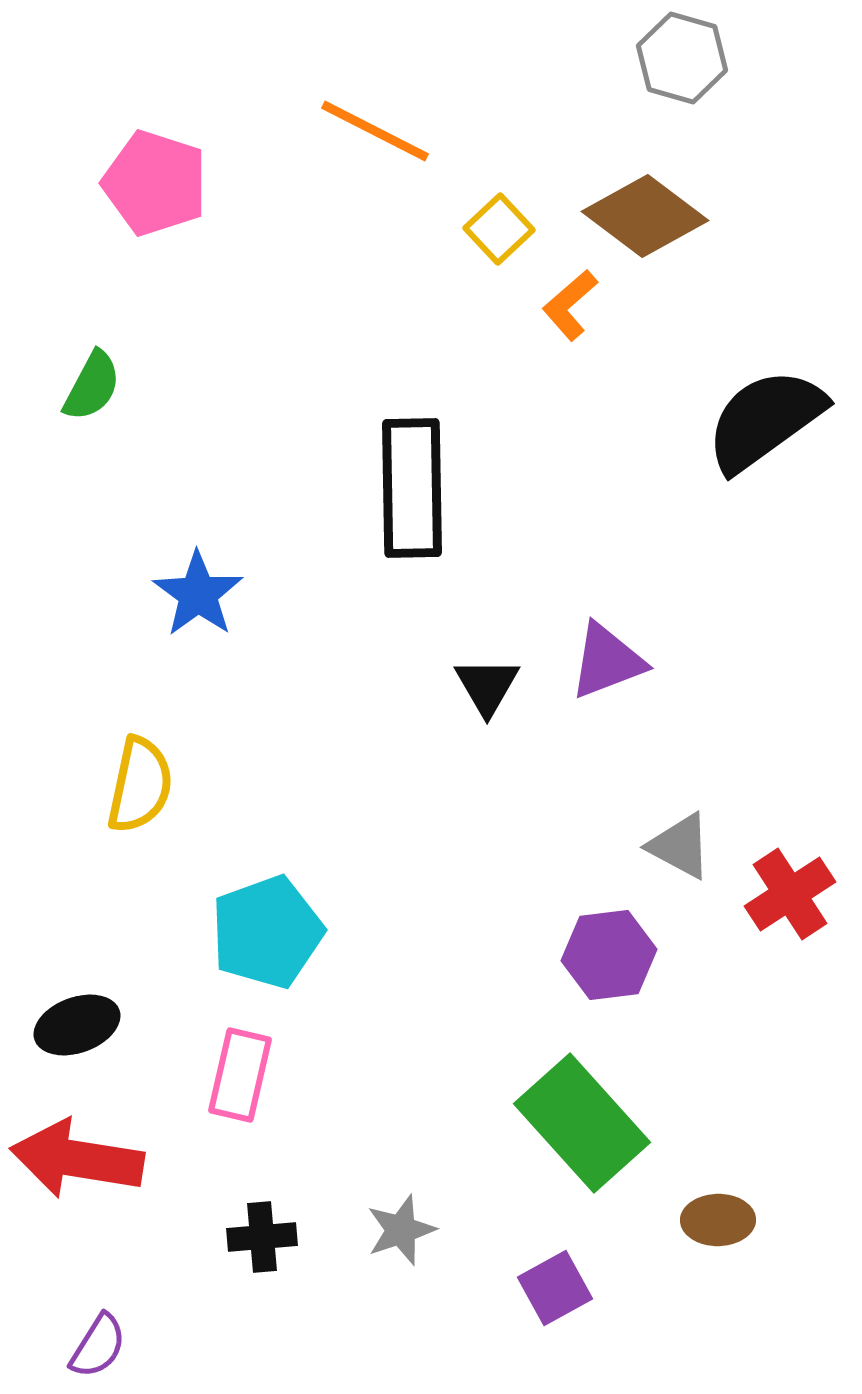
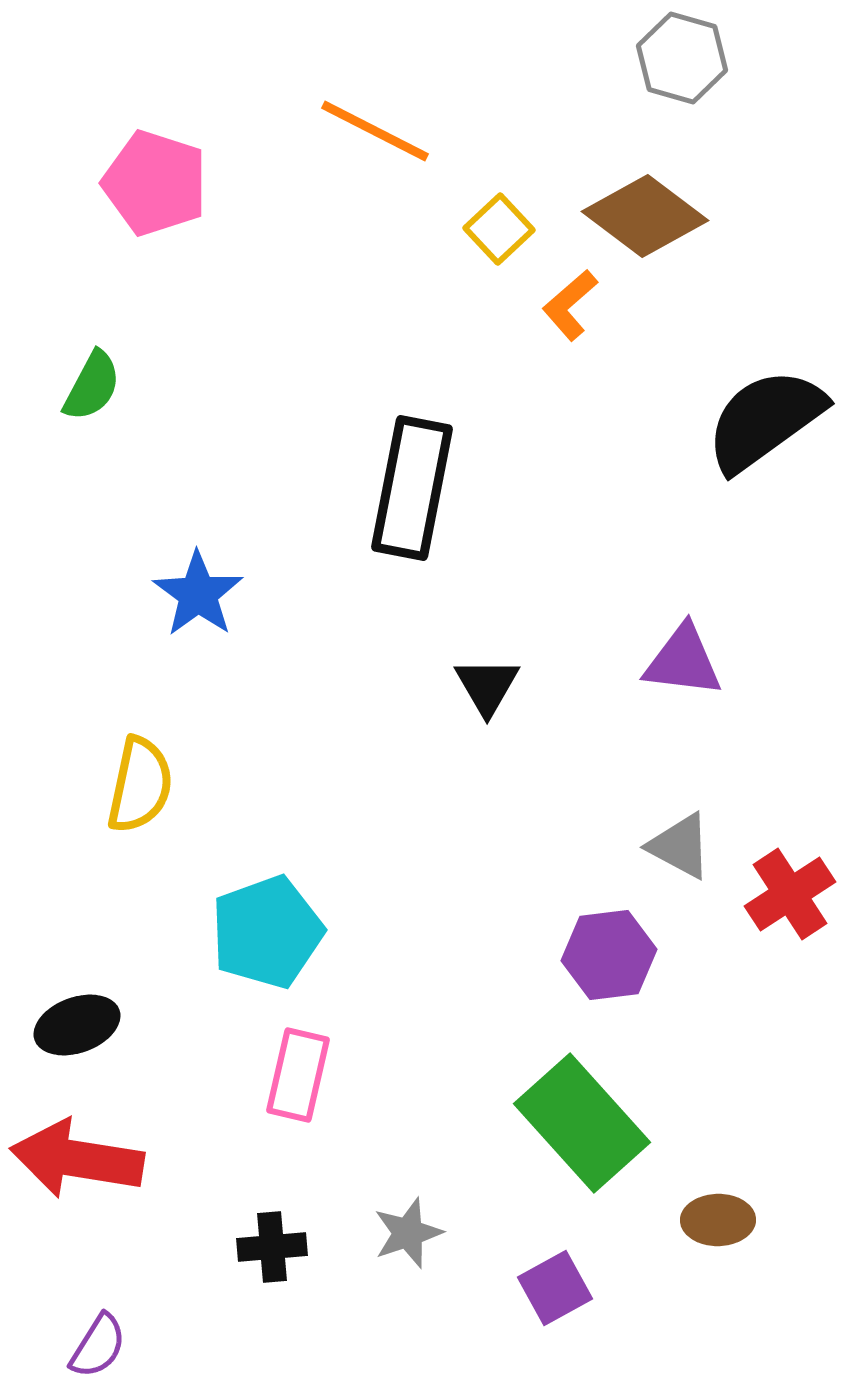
black rectangle: rotated 12 degrees clockwise
purple triangle: moved 76 px right; rotated 28 degrees clockwise
pink rectangle: moved 58 px right
gray star: moved 7 px right, 3 px down
black cross: moved 10 px right, 10 px down
